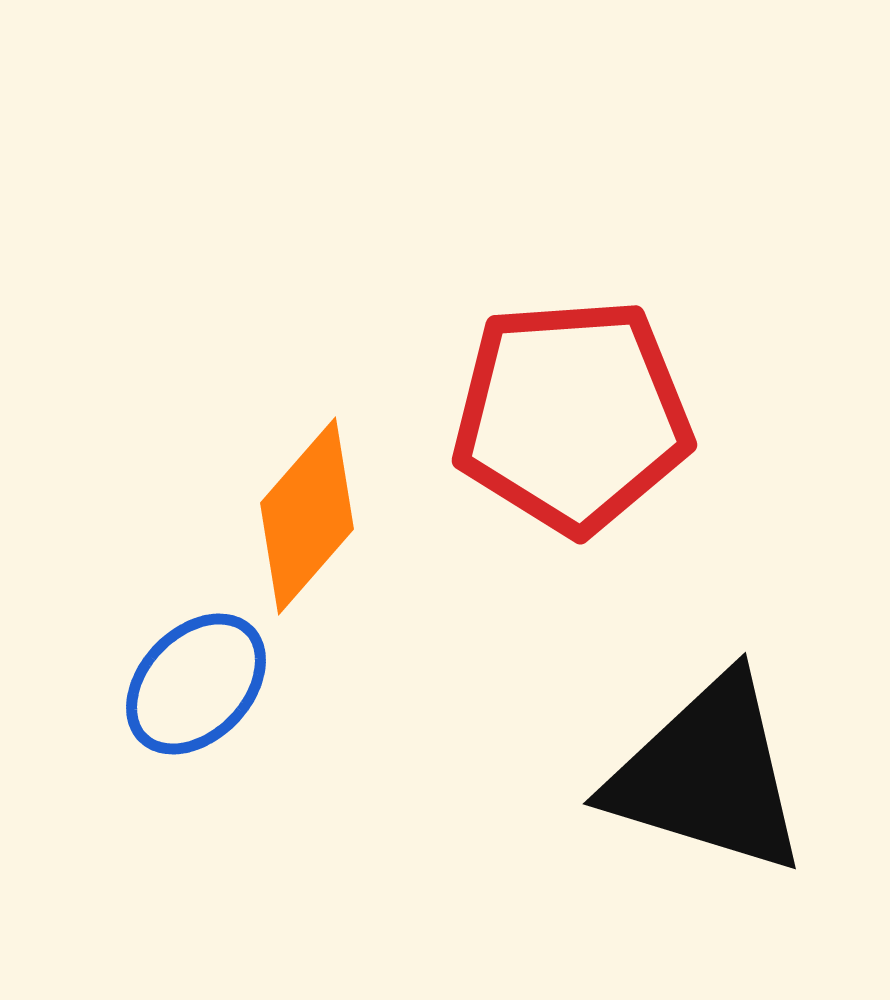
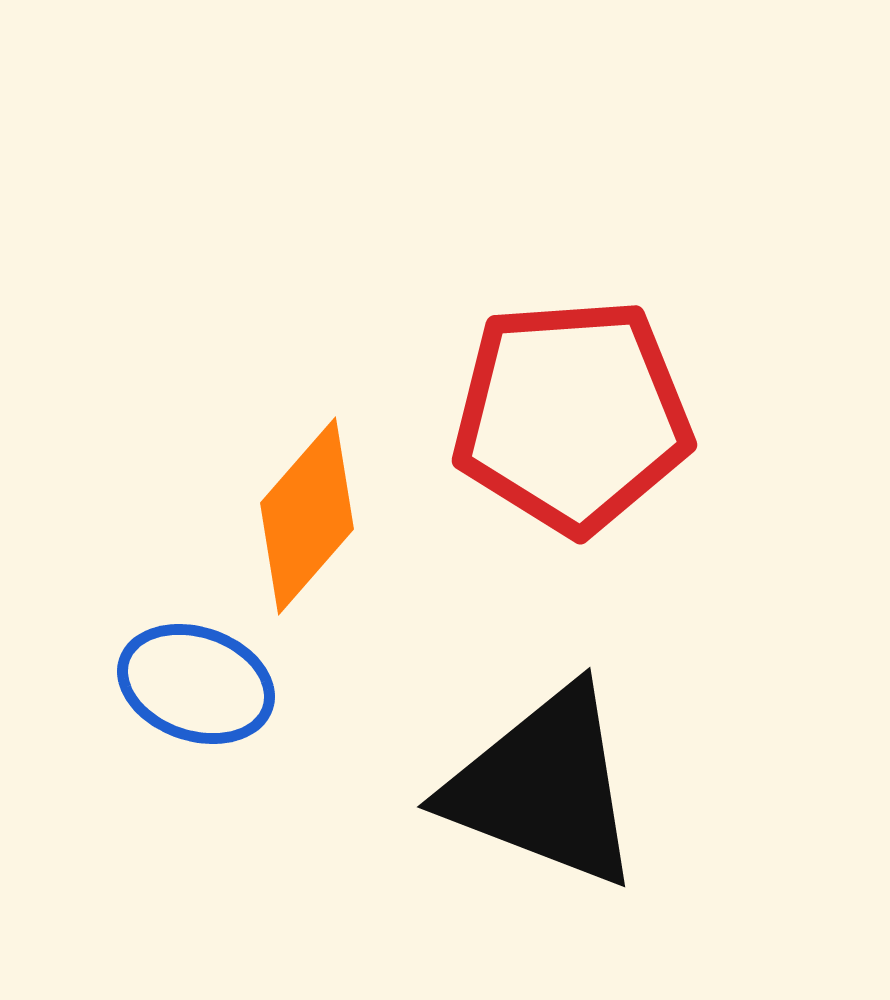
blue ellipse: rotated 65 degrees clockwise
black triangle: moved 164 px left, 12 px down; rotated 4 degrees clockwise
